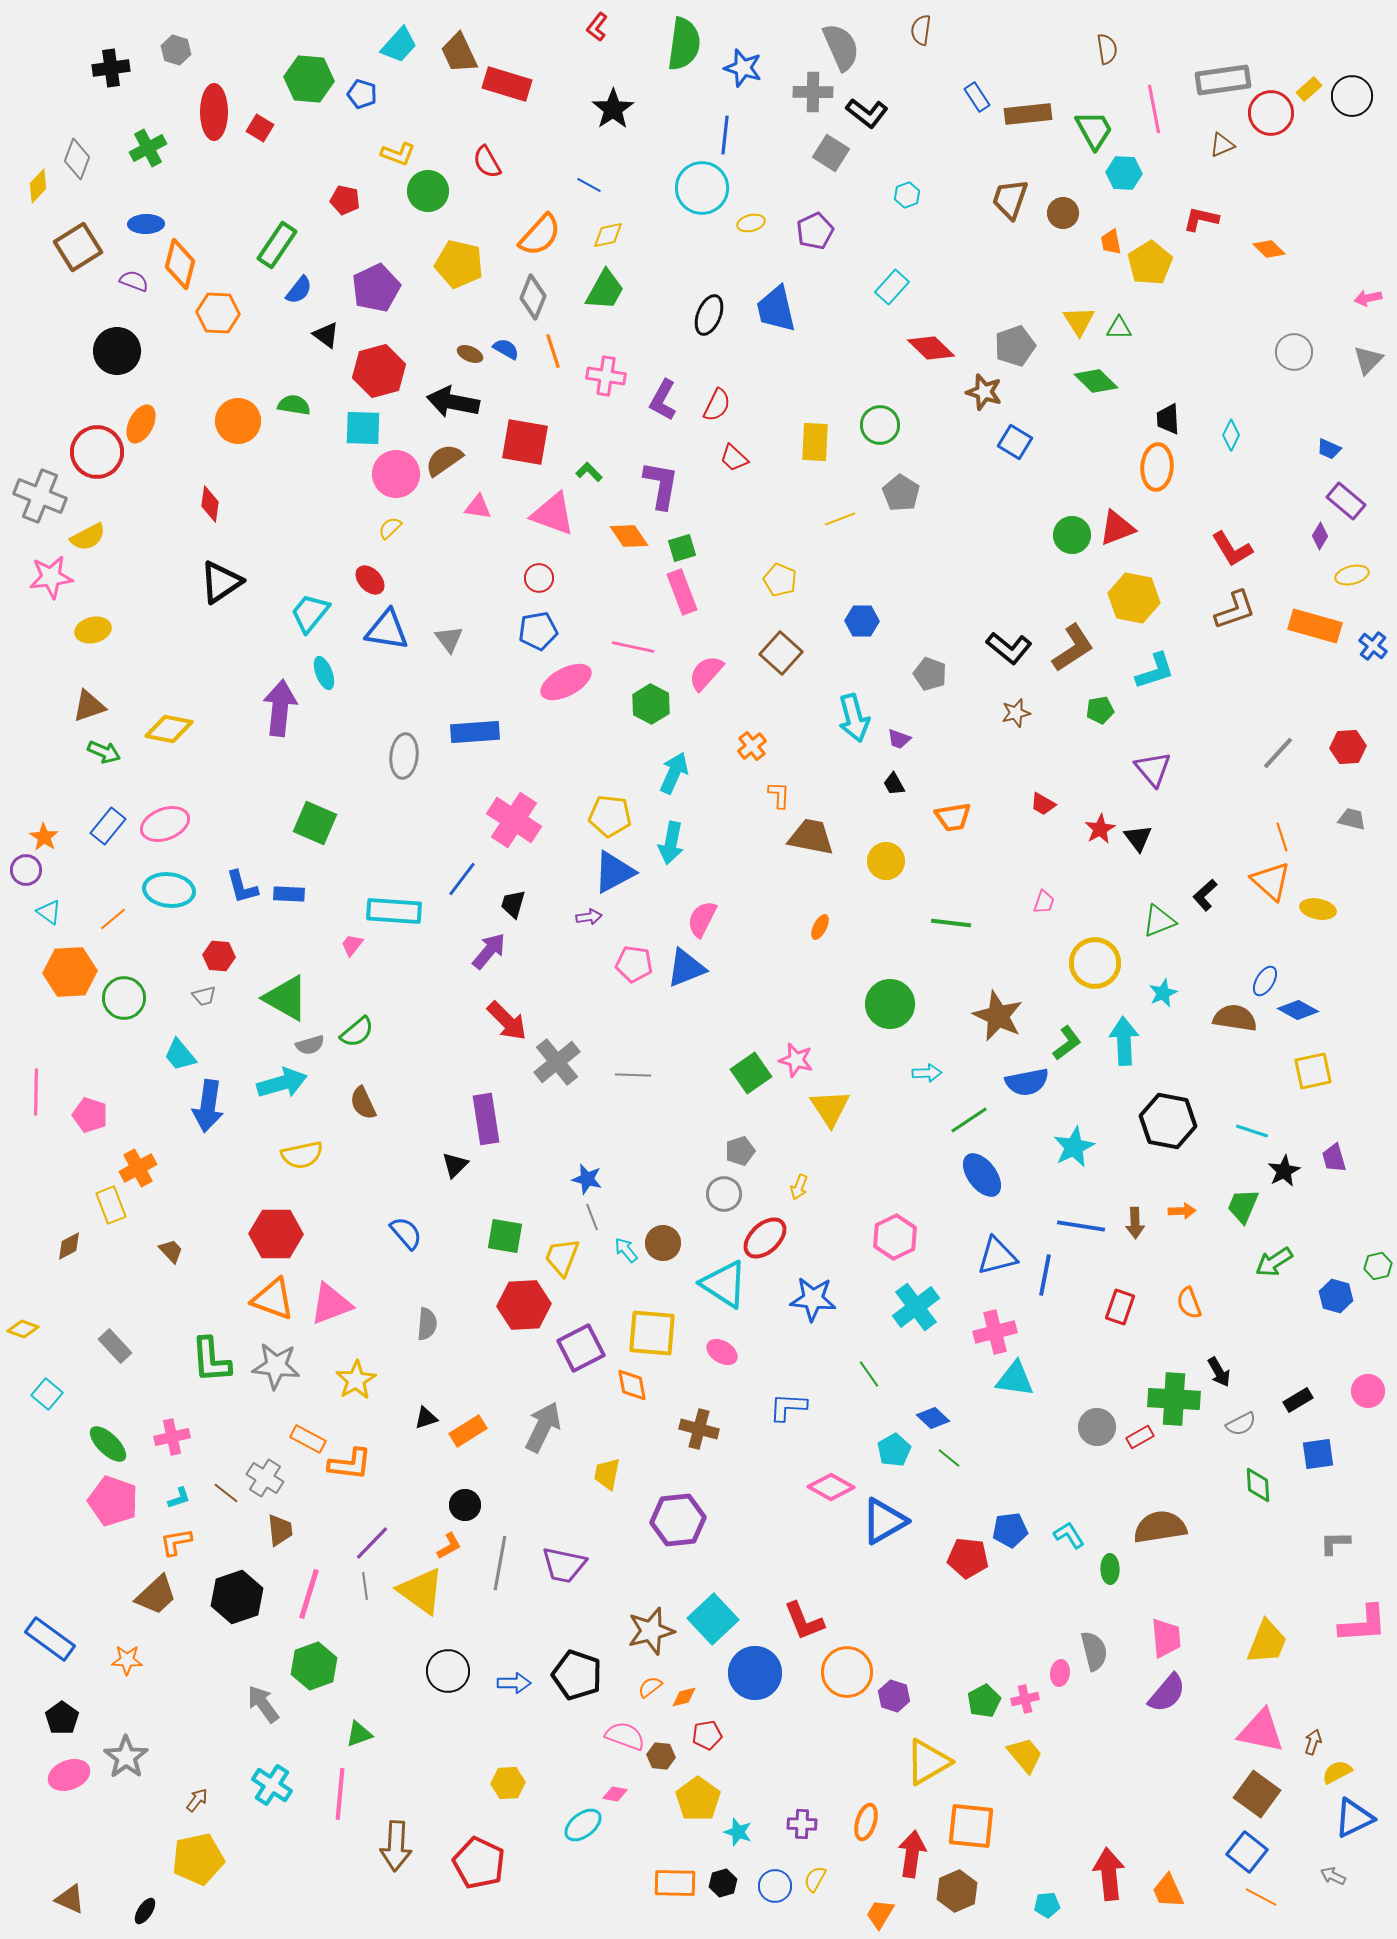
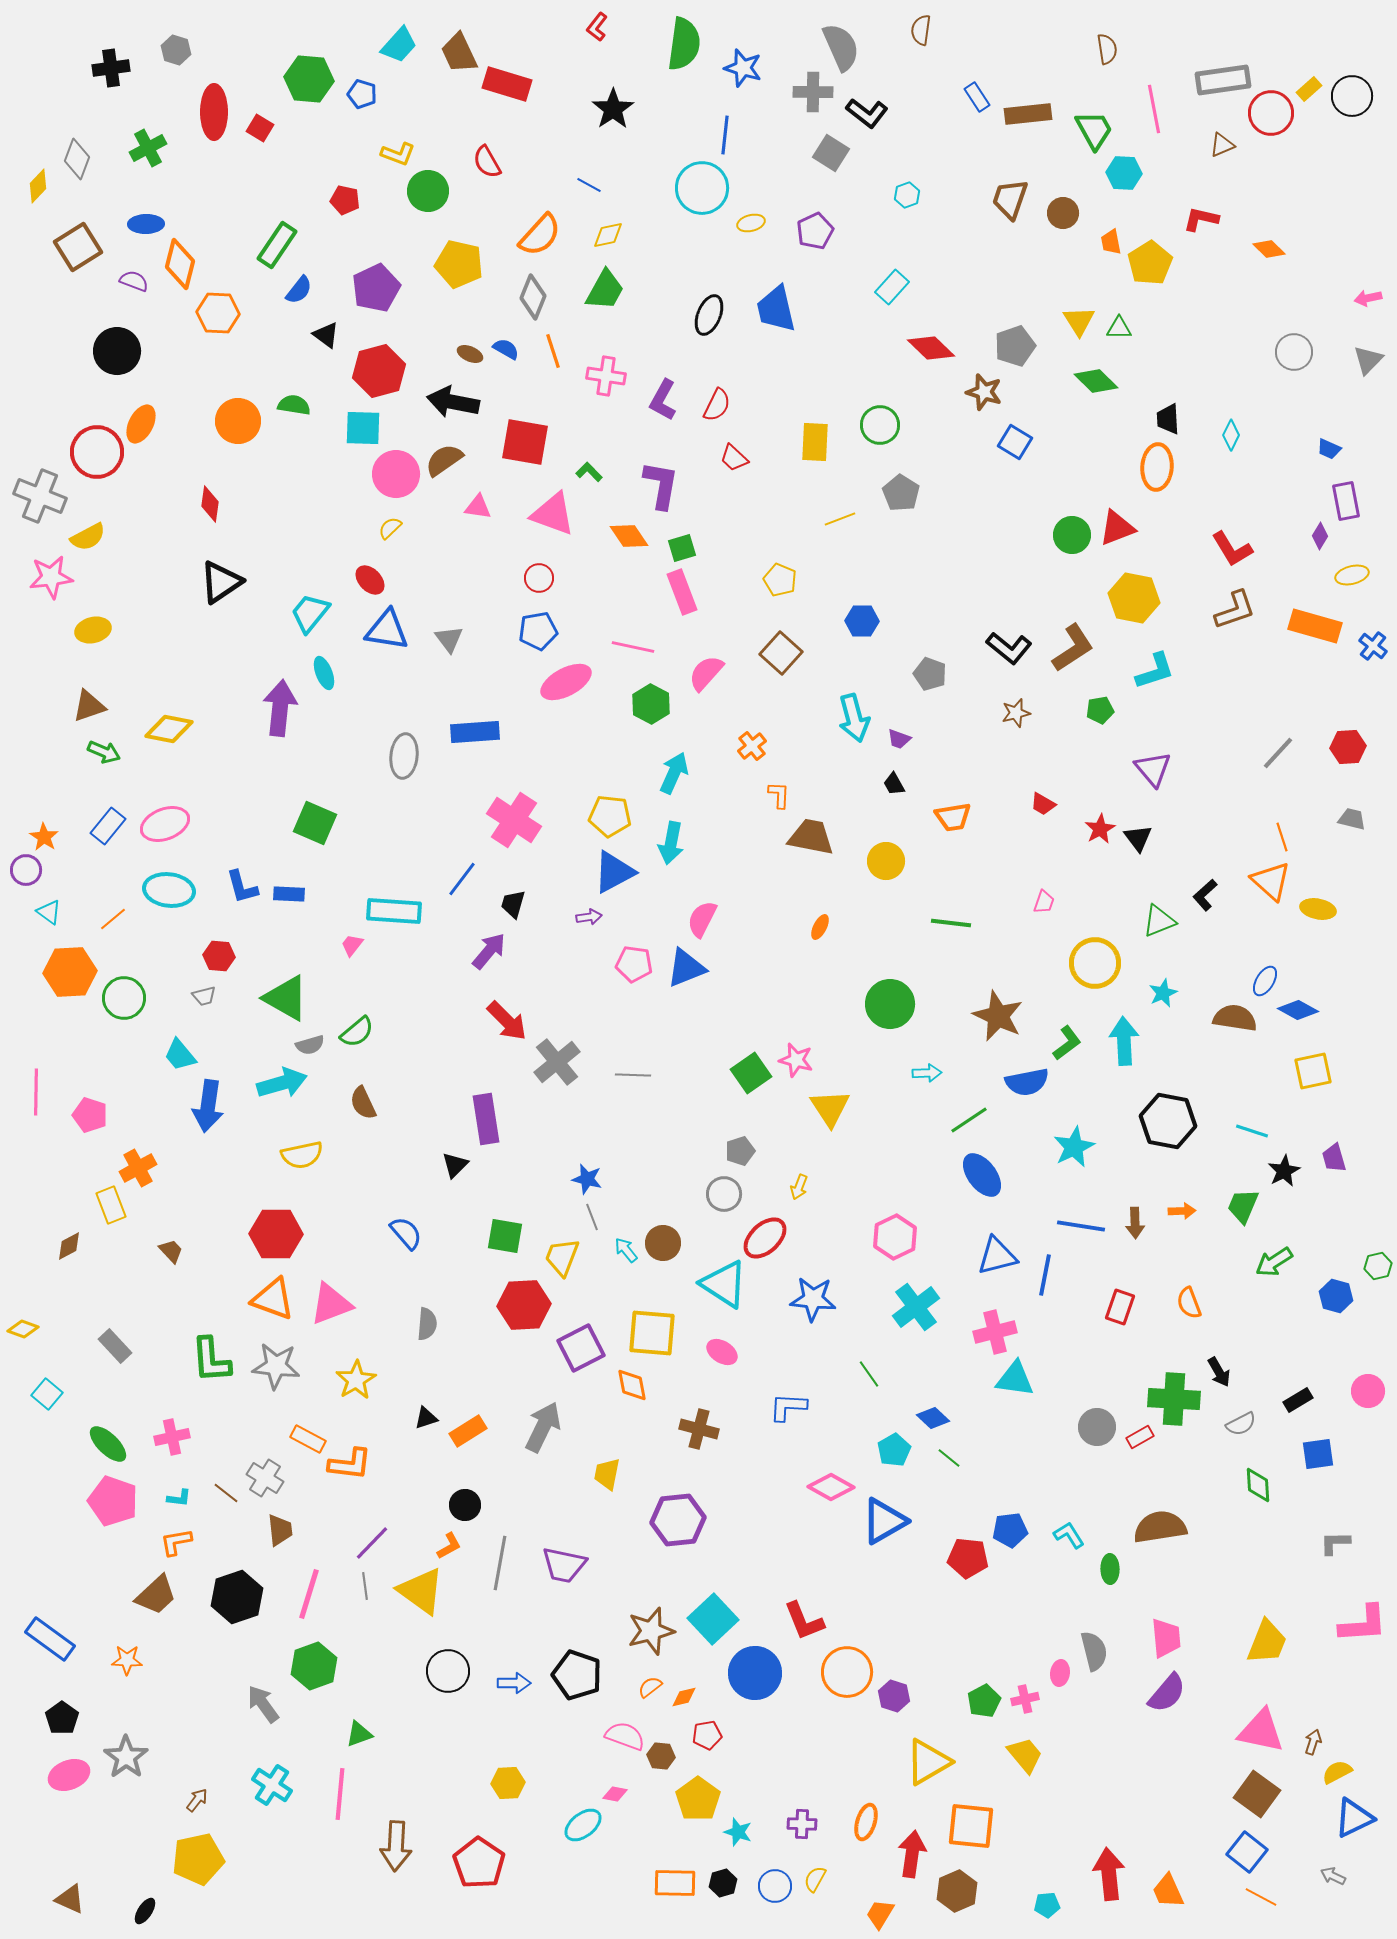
purple rectangle at (1346, 501): rotated 39 degrees clockwise
cyan L-shape at (179, 1498): rotated 25 degrees clockwise
red pentagon at (479, 1863): rotated 9 degrees clockwise
